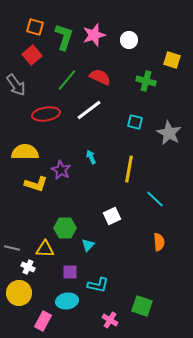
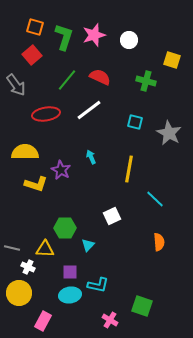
cyan ellipse: moved 3 px right, 6 px up
